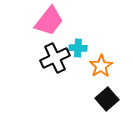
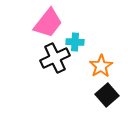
pink trapezoid: moved 1 px left, 2 px down
cyan cross: moved 3 px left, 6 px up
black square: moved 4 px up
